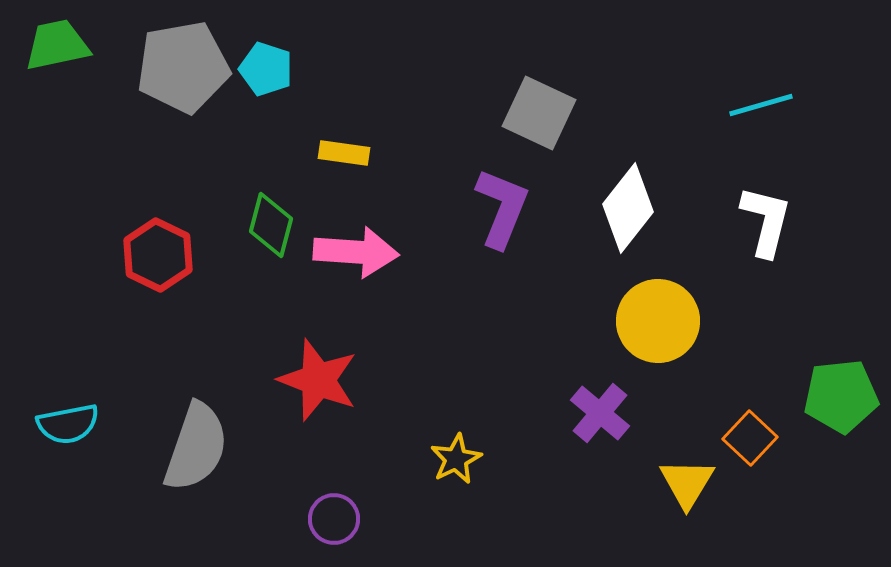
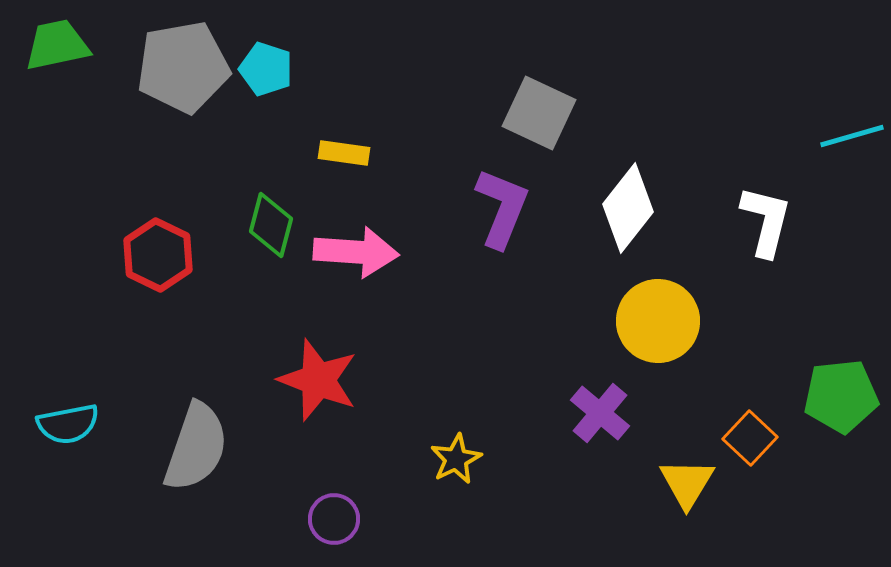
cyan line: moved 91 px right, 31 px down
